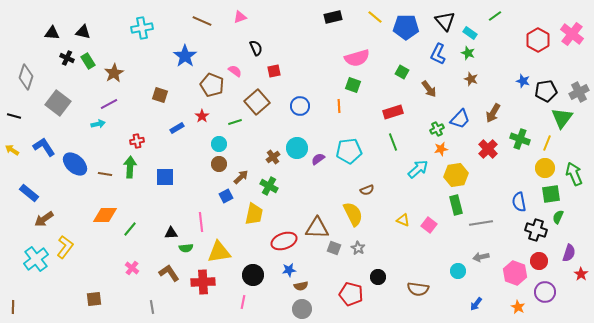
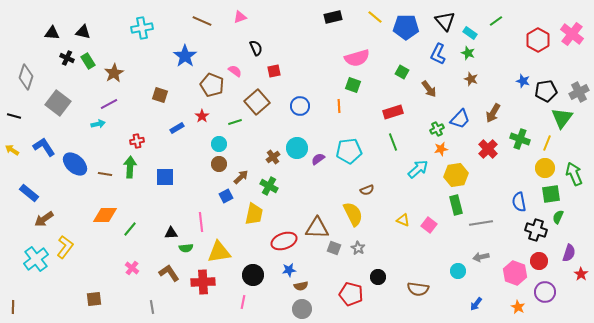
green line at (495, 16): moved 1 px right, 5 px down
